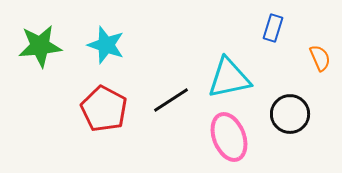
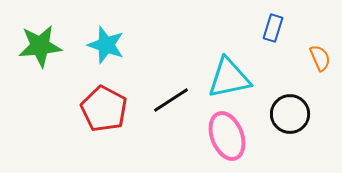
pink ellipse: moved 2 px left, 1 px up
